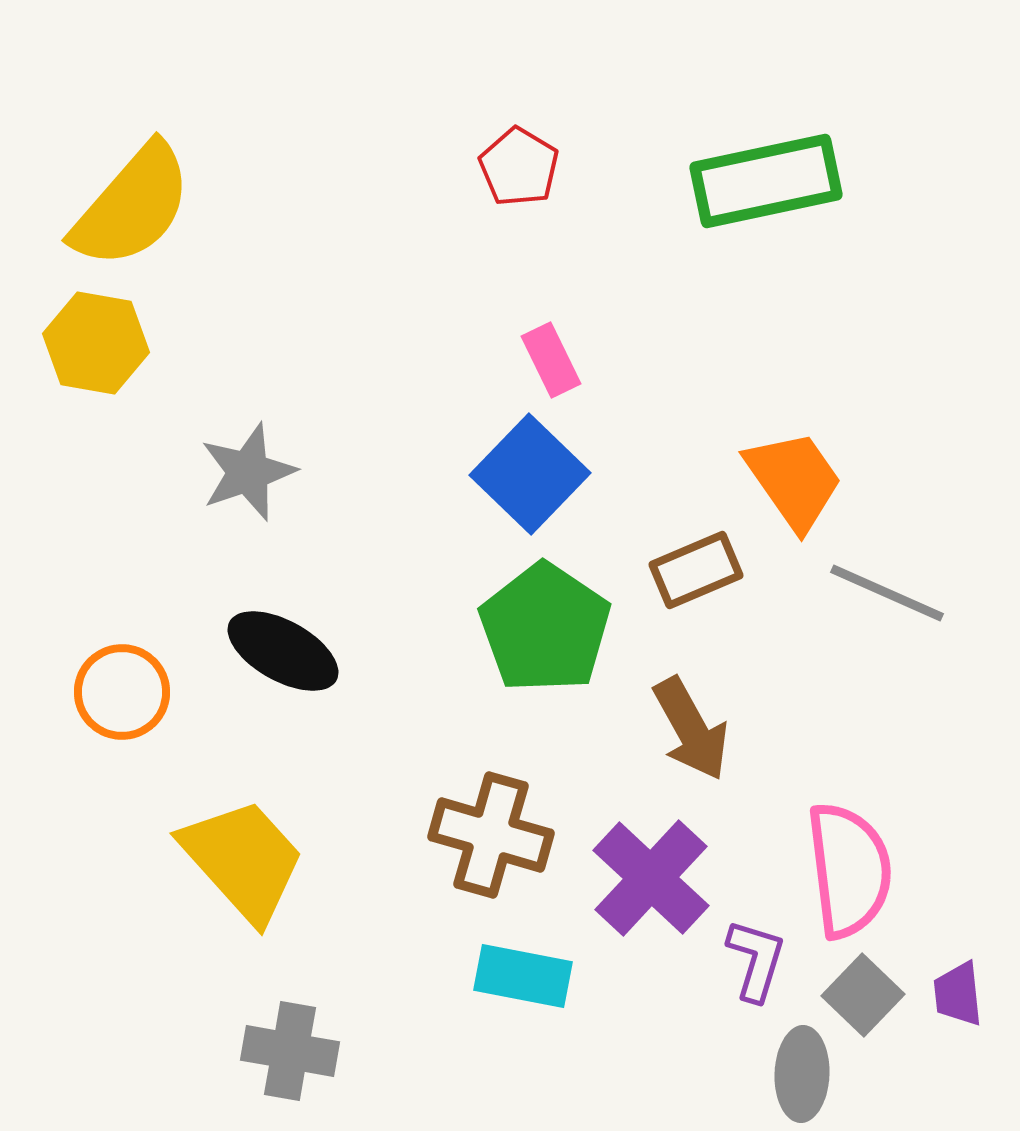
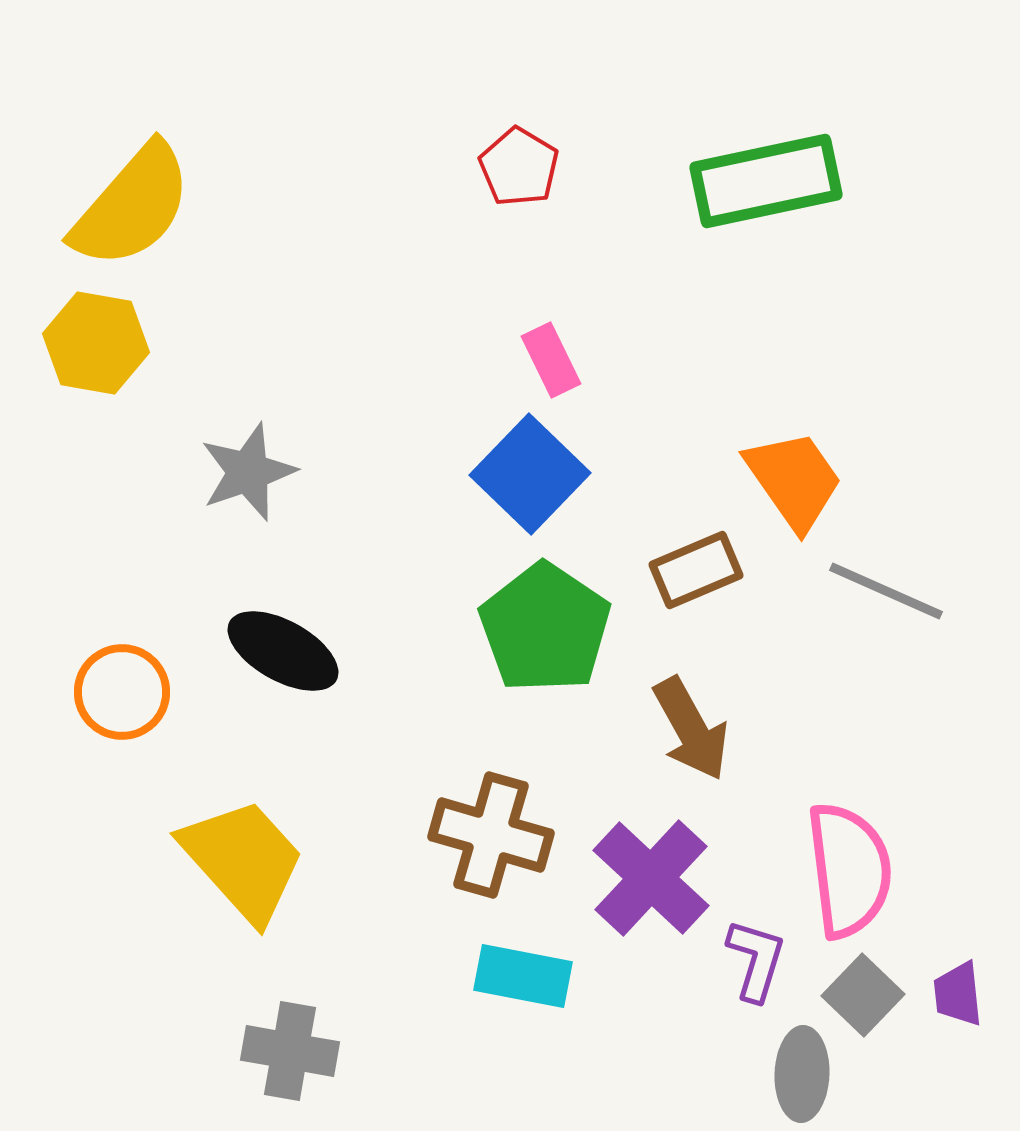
gray line: moved 1 px left, 2 px up
